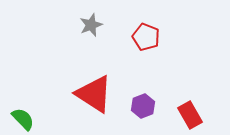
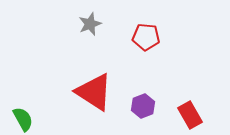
gray star: moved 1 px left, 1 px up
red pentagon: rotated 16 degrees counterclockwise
red triangle: moved 2 px up
green semicircle: rotated 15 degrees clockwise
